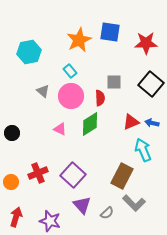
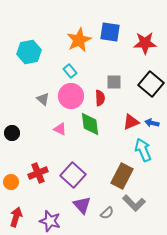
red star: moved 1 px left
gray triangle: moved 8 px down
green diamond: rotated 65 degrees counterclockwise
